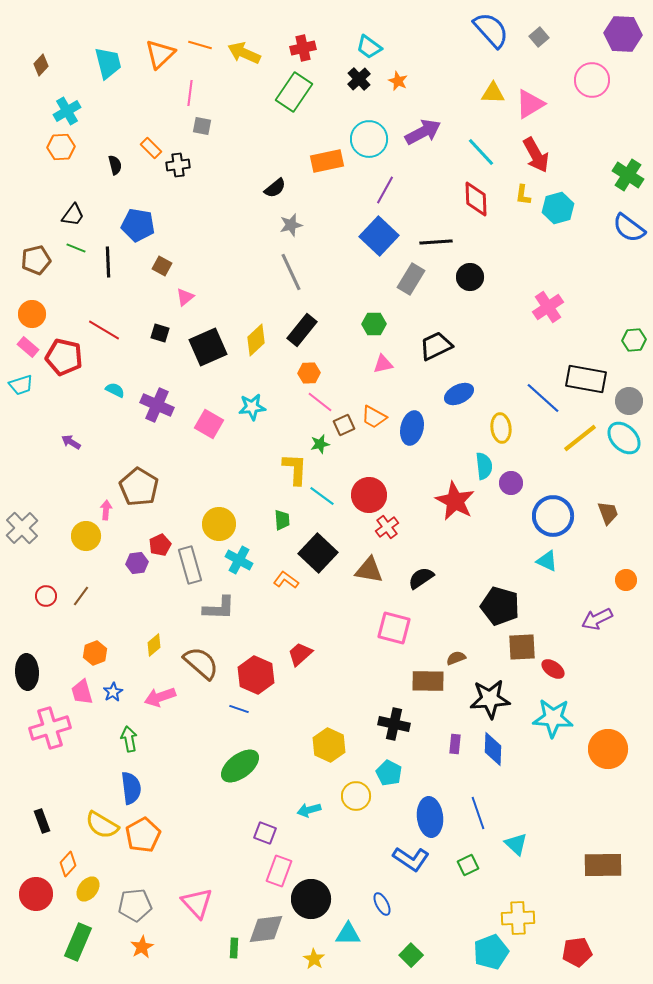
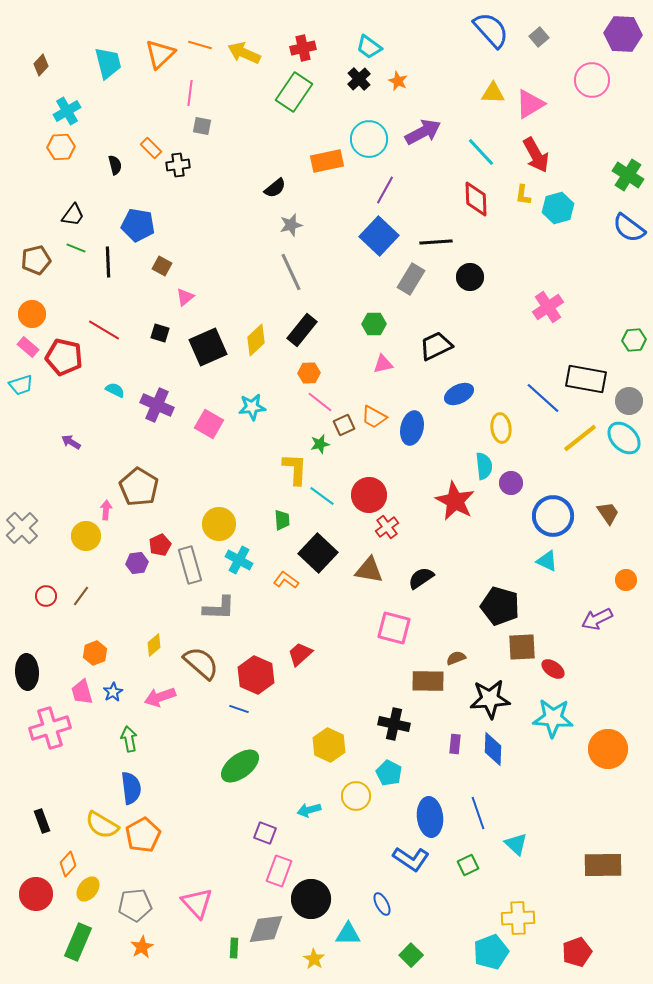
brown trapezoid at (608, 513): rotated 15 degrees counterclockwise
red pentagon at (577, 952): rotated 12 degrees counterclockwise
